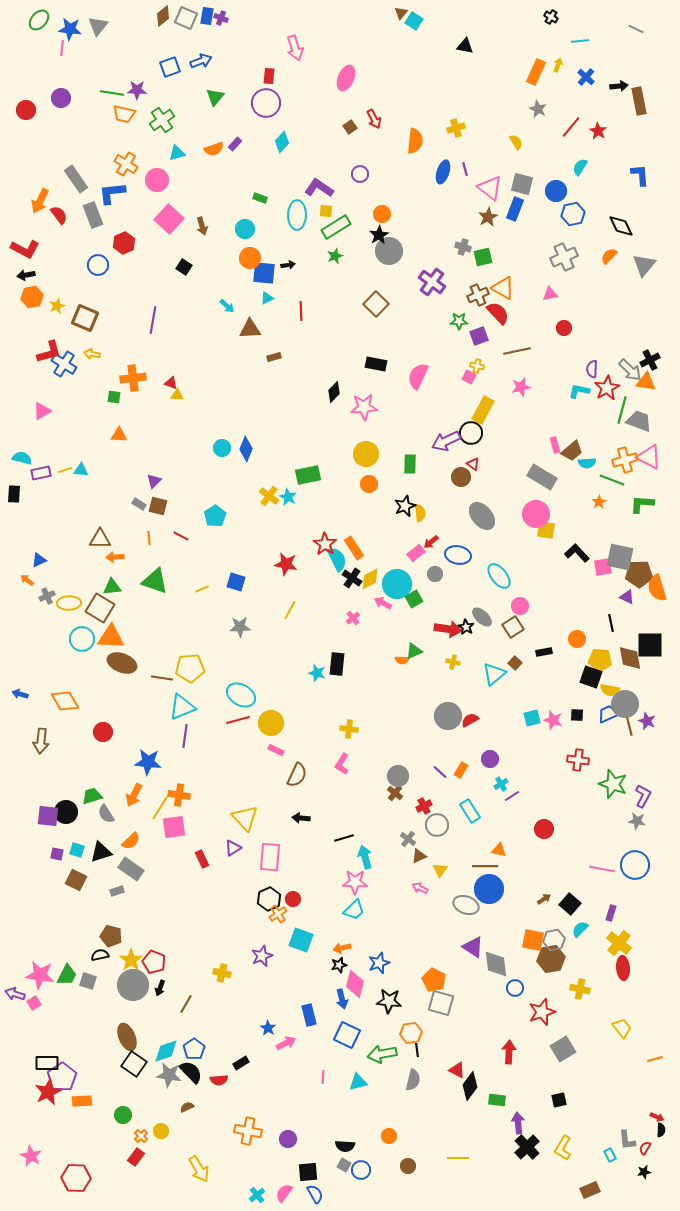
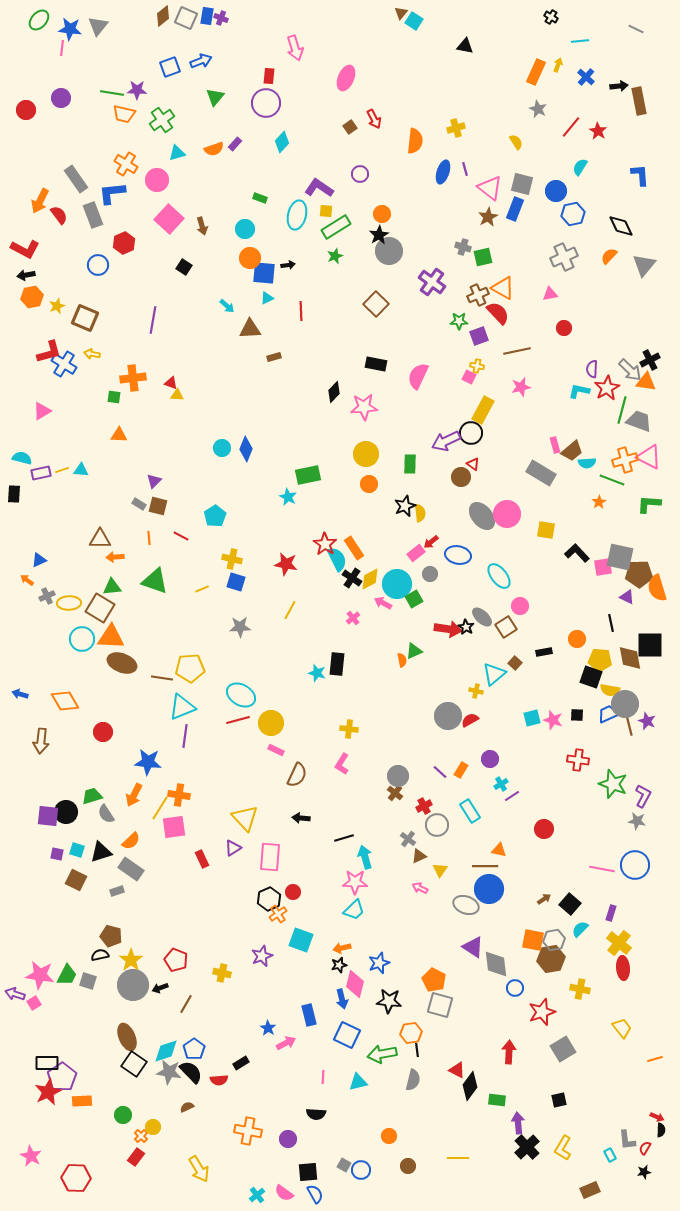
cyan ellipse at (297, 215): rotated 12 degrees clockwise
yellow line at (65, 470): moved 3 px left
gray rectangle at (542, 477): moved 1 px left, 4 px up
yellow cross at (269, 496): moved 37 px left, 63 px down; rotated 24 degrees counterclockwise
green L-shape at (642, 504): moved 7 px right
pink circle at (536, 514): moved 29 px left
gray circle at (435, 574): moved 5 px left
brown square at (513, 627): moved 7 px left
orange semicircle at (402, 660): rotated 104 degrees counterclockwise
yellow cross at (453, 662): moved 23 px right, 29 px down
red circle at (293, 899): moved 7 px up
red pentagon at (154, 962): moved 22 px right, 2 px up
black arrow at (160, 988): rotated 49 degrees clockwise
gray square at (441, 1003): moved 1 px left, 2 px down
gray star at (169, 1075): moved 3 px up
yellow circle at (161, 1131): moved 8 px left, 4 px up
black semicircle at (345, 1146): moved 29 px left, 32 px up
pink semicircle at (284, 1193): rotated 90 degrees counterclockwise
